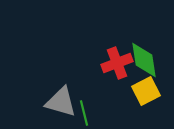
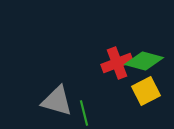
green diamond: moved 1 px down; rotated 66 degrees counterclockwise
gray triangle: moved 4 px left, 1 px up
